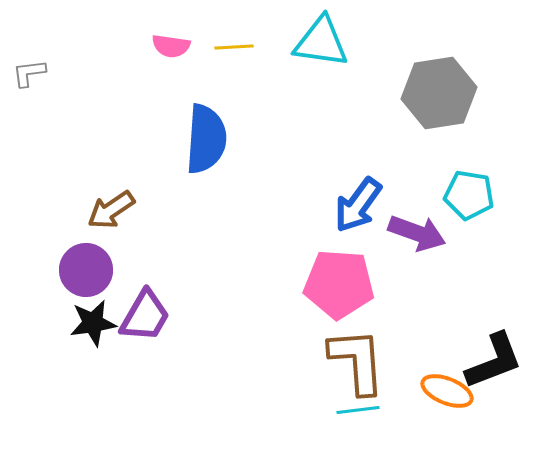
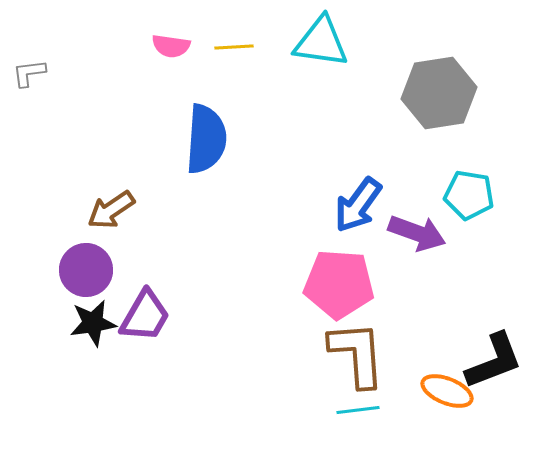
brown L-shape: moved 7 px up
